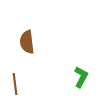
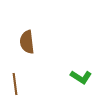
green L-shape: rotated 95 degrees clockwise
